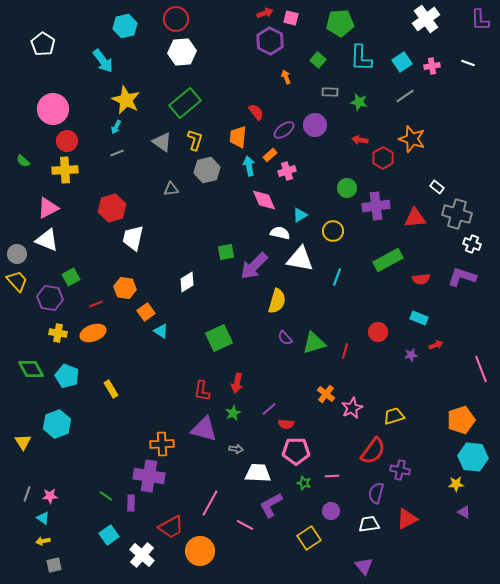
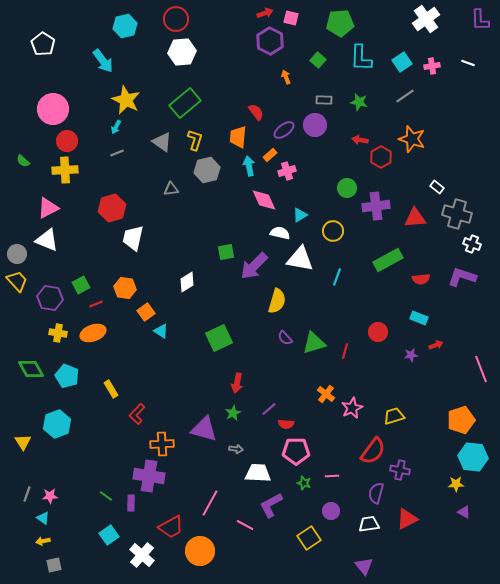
gray rectangle at (330, 92): moved 6 px left, 8 px down
red hexagon at (383, 158): moved 2 px left, 1 px up
green square at (71, 277): moved 10 px right, 8 px down
red L-shape at (202, 391): moved 65 px left, 23 px down; rotated 35 degrees clockwise
